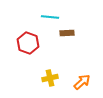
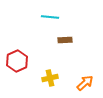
brown rectangle: moved 2 px left, 7 px down
red hexagon: moved 11 px left, 18 px down; rotated 15 degrees clockwise
orange arrow: moved 3 px right, 1 px down
